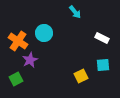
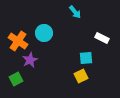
cyan square: moved 17 px left, 7 px up
